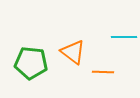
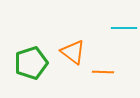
cyan line: moved 9 px up
green pentagon: rotated 24 degrees counterclockwise
